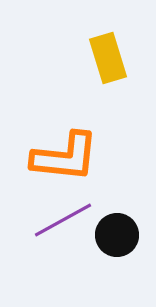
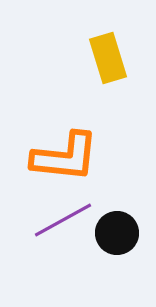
black circle: moved 2 px up
